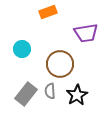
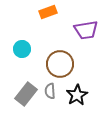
purple trapezoid: moved 3 px up
